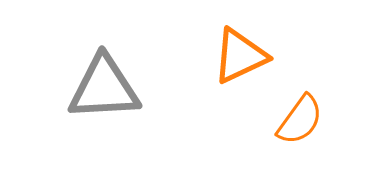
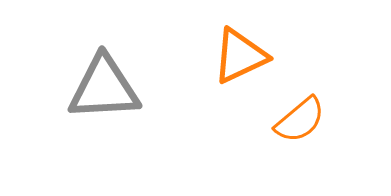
orange semicircle: rotated 14 degrees clockwise
